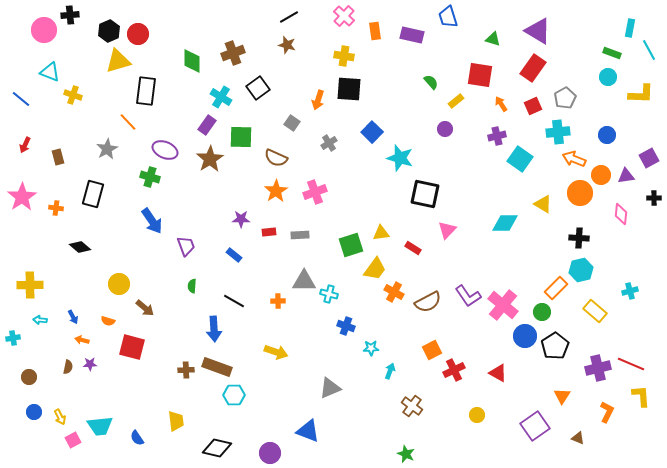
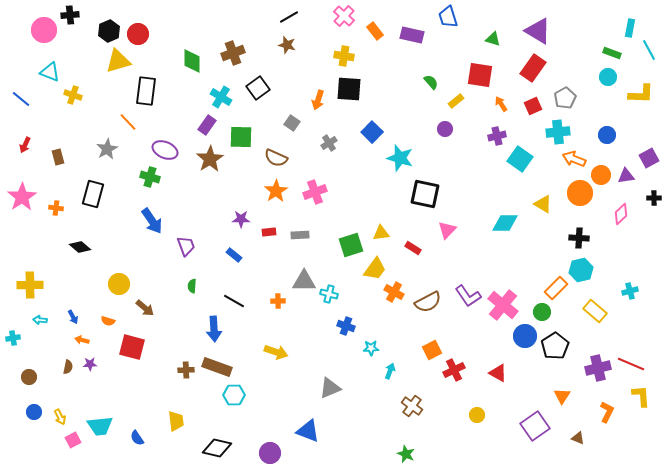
orange rectangle at (375, 31): rotated 30 degrees counterclockwise
pink diamond at (621, 214): rotated 40 degrees clockwise
